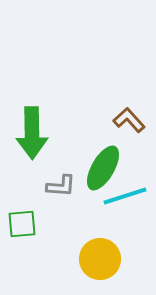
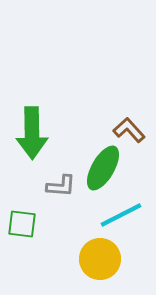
brown L-shape: moved 10 px down
cyan line: moved 4 px left, 19 px down; rotated 9 degrees counterclockwise
green square: rotated 12 degrees clockwise
